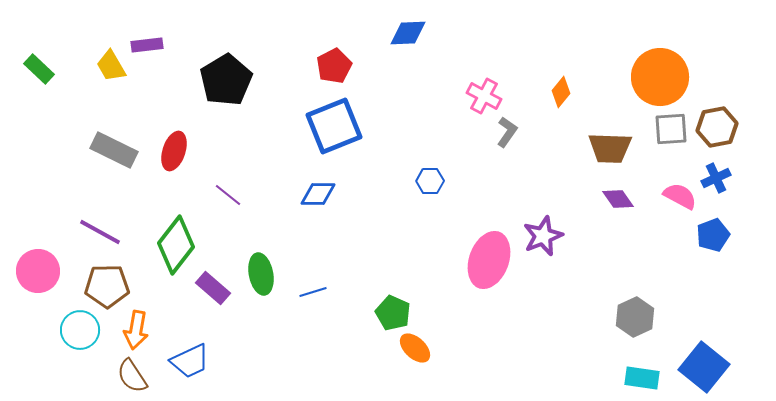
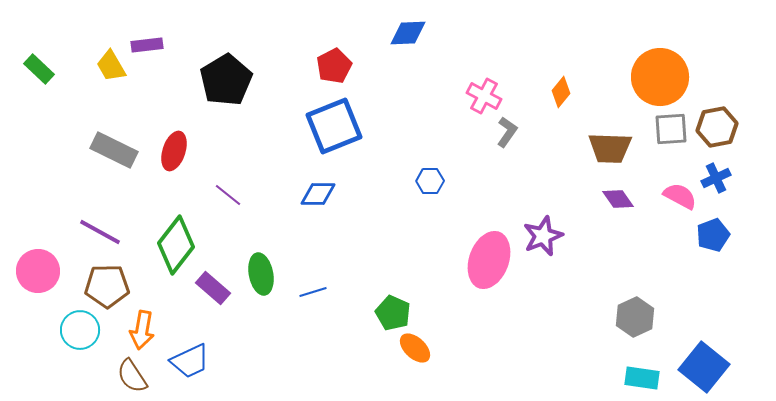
orange arrow at (136, 330): moved 6 px right
